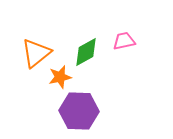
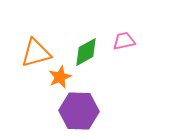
orange triangle: rotated 24 degrees clockwise
orange star: rotated 10 degrees counterclockwise
